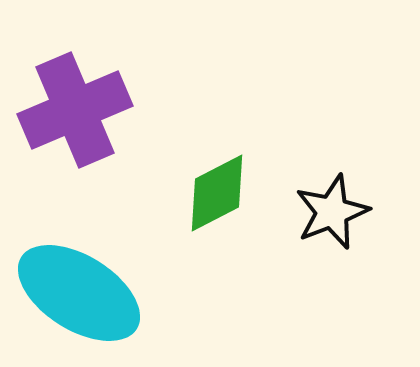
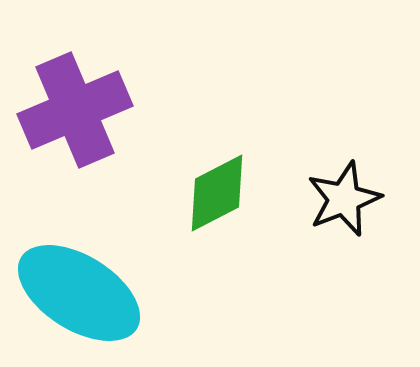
black star: moved 12 px right, 13 px up
